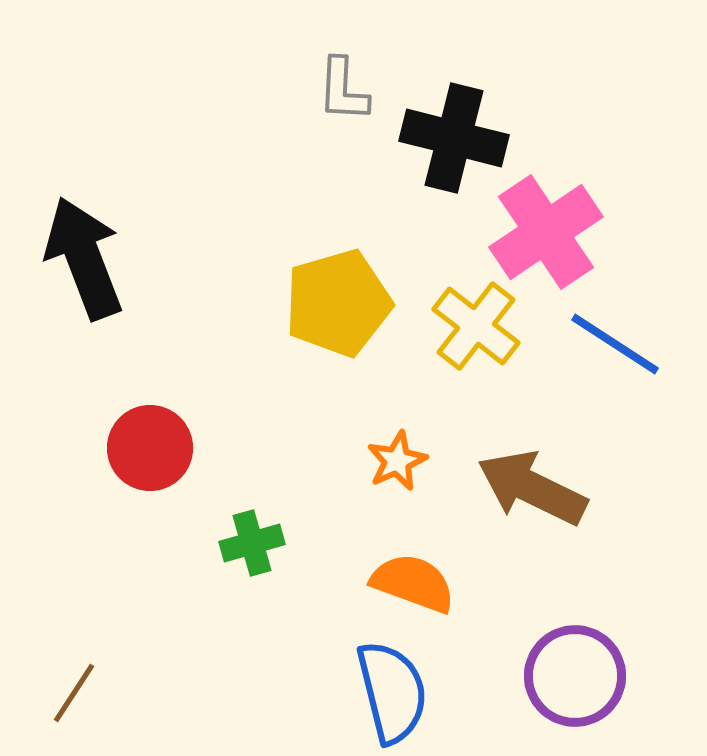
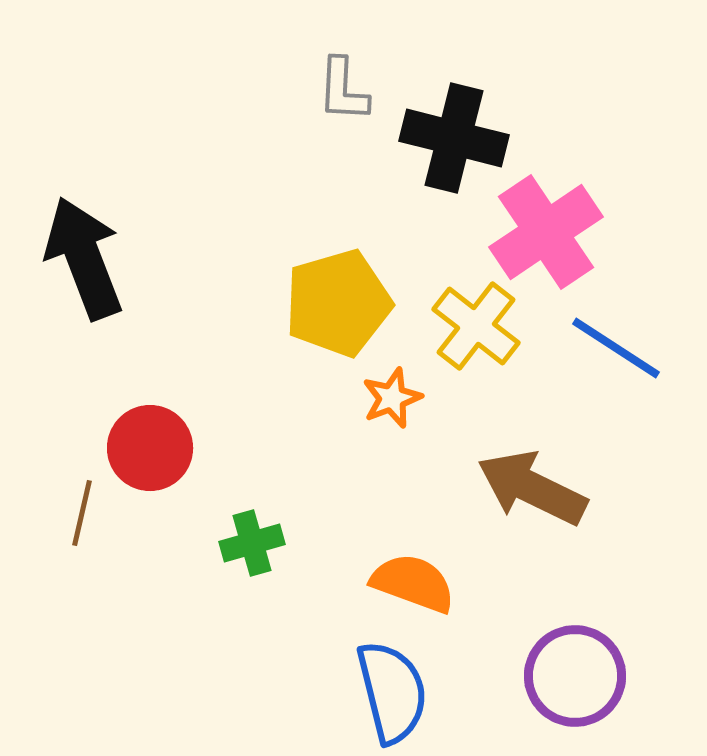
blue line: moved 1 px right, 4 px down
orange star: moved 5 px left, 63 px up; rotated 4 degrees clockwise
brown line: moved 8 px right, 180 px up; rotated 20 degrees counterclockwise
